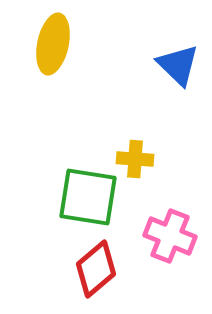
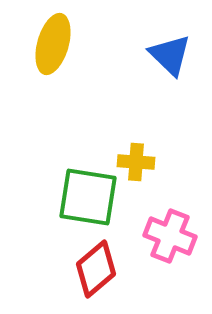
yellow ellipse: rotated 4 degrees clockwise
blue triangle: moved 8 px left, 10 px up
yellow cross: moved 1 px right, 3 px down
